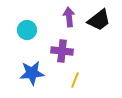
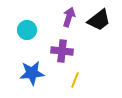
purple arrow: rotated 24 degrees clockwise
